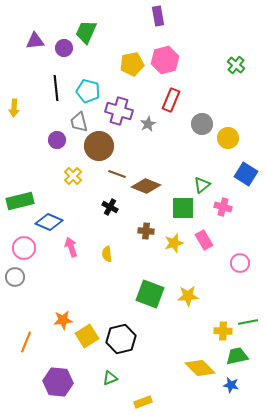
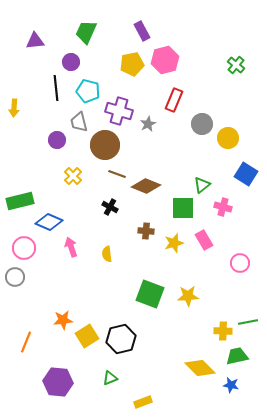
purple rectangle at (158, 16): moved 16 px left, 15 px down; rotated 18 degrees counterclockwise
purple circle at (64, 48): moved 7 px right, 14 px down
red rectangle at (171, 100): moved 3 px right
brown circle at (99, 146): moved 6 px right, 1 px up
